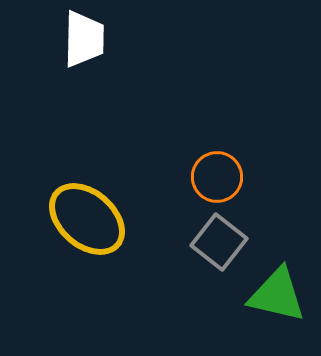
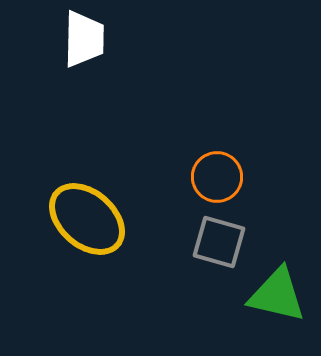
gray square: rotated 22 degrees counterclockwise
